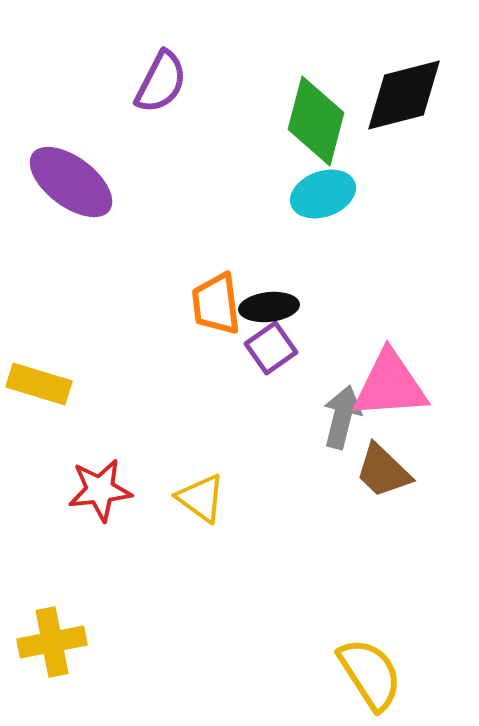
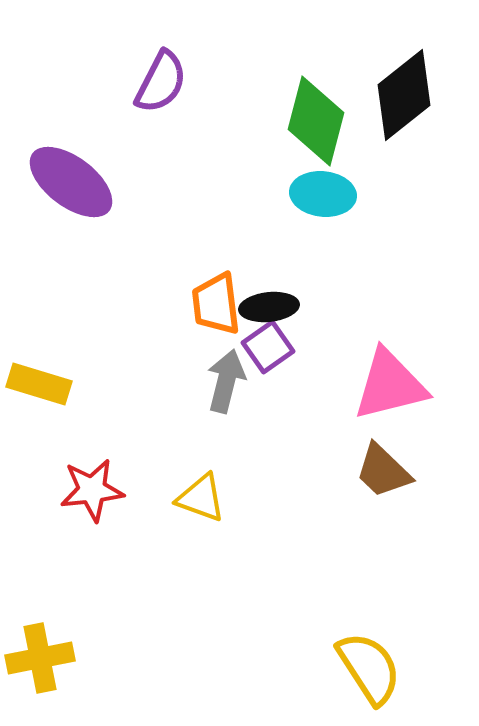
black diamond: rotated 24 degrees counterclockwise
cyan ellipse: rotated 26 degrees clockwise
purple square: moved 3 px left, 1 px up
pink triangle: rotated 10 degrees counterclockwise
gray arrow: moved 116 px left, 36 px up
red star: moved 8 px left
yellow triangle: rotated 16 degrees counterclockwise
yellow cross: moved 12 px left, 16 px down
yellow semicircle: moved 1 px left, 6 px up
